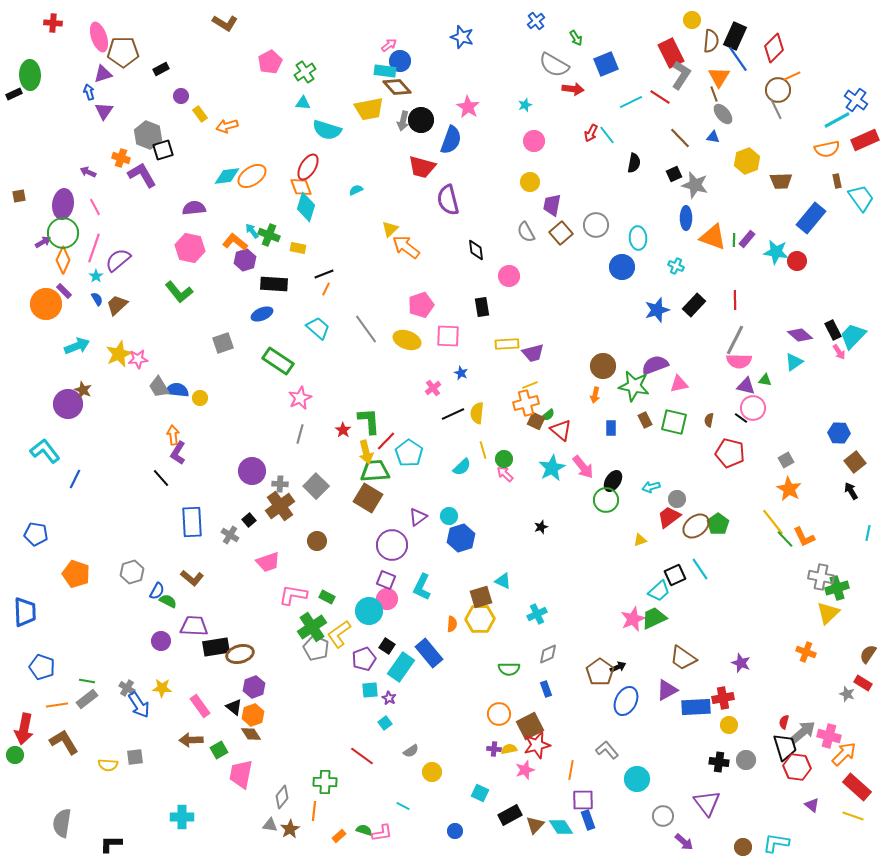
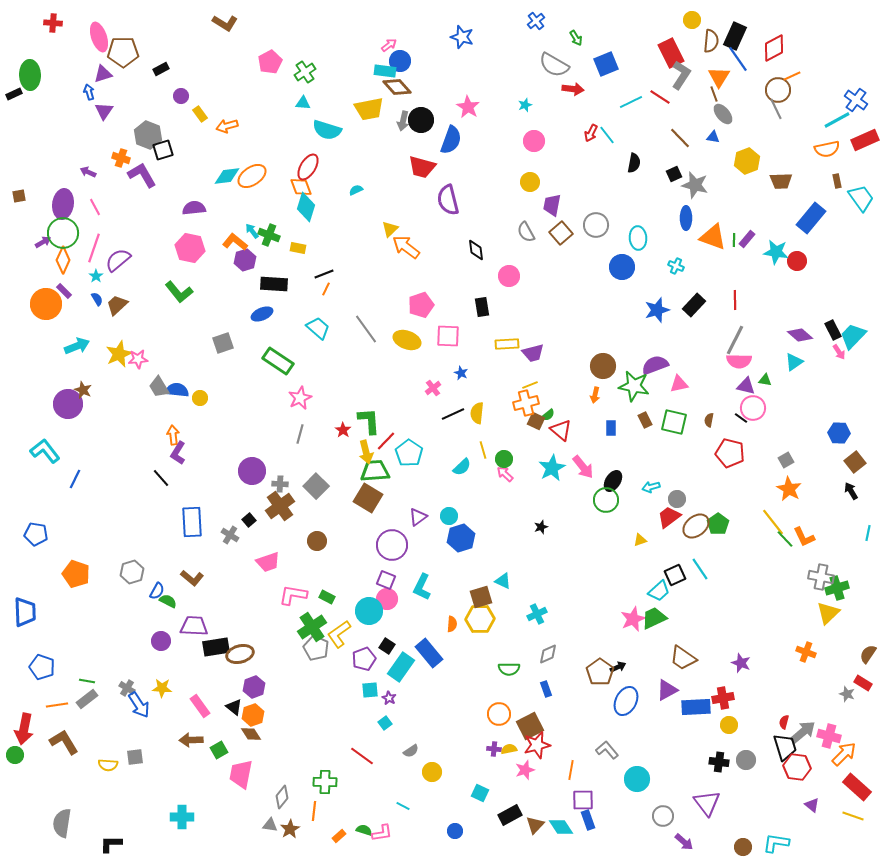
red diamond at (774, 48): rotated 16 degrees clockwise
